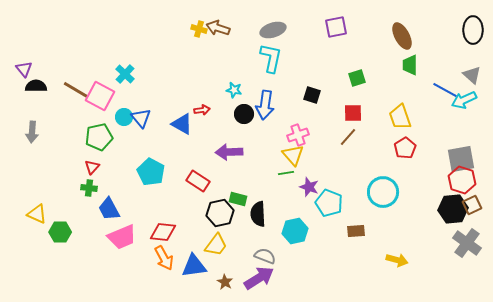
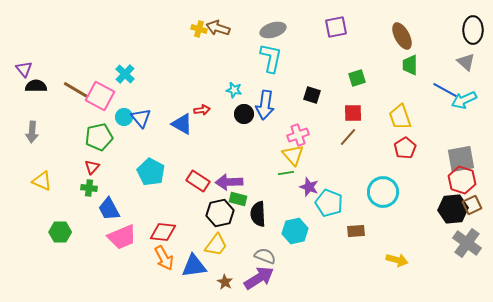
gray triangle at (472, 75): moved 6 px left, 13 px up
purple arrow at (229, 152): moved 30 px down
yellow triangle at (37, 214): moved 5 px right, 33 px up
